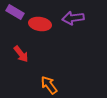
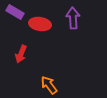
purple arrow: rotated 95 degrees clockwise
red arrow: rotated 60 degrees clockwise
